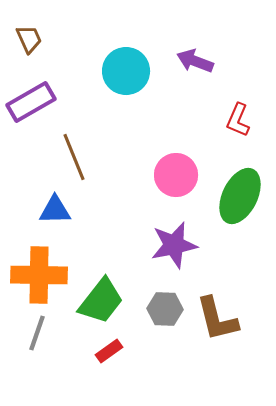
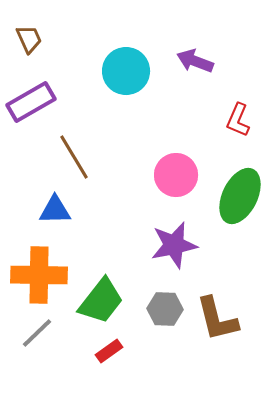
brown line: rotated 9 degrees counterclockwise
gray line: rotated 27 degrees clockwise
